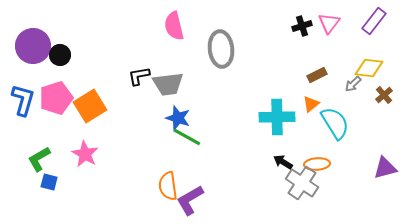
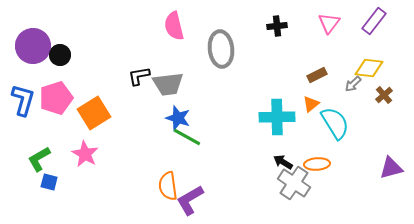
black cross: moved 25 px left; rotated 12 degrees clockwise
orange square: moved 4 px right, 7 px down
purple triangle: moved 6 px right
gray cross: moved 8 px left
